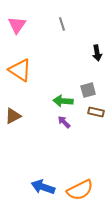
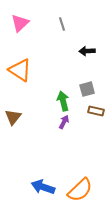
pink triangle: moved 3 px right, 2 px up; rotated 12 degrees clockwise
black arrow: moved 10 px left, 2 px up; rotated 98 degrees clockwise
gray square: moved 1 px left, 1 px up
green arrow: rotated 72 degrees clockwise
brown rectangle: moved 1 px up
brown triangle: moved 1 px down; rotated 24 degrees counterclockwise
purple arrow: rotated 72 degrees clockwise
orange semicircle: rotated 16 degrees counterclockwise
